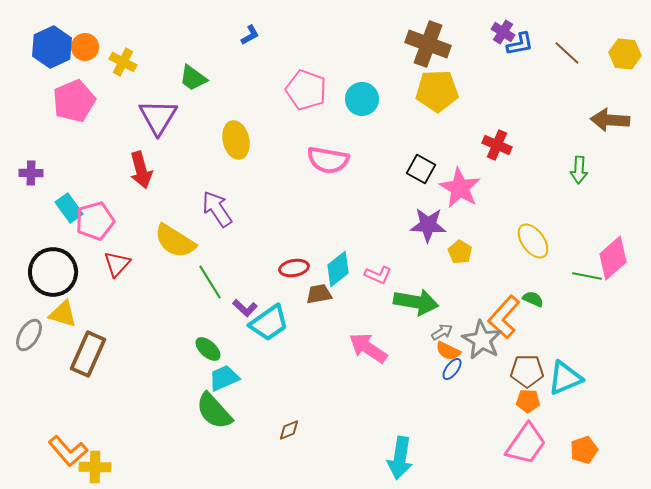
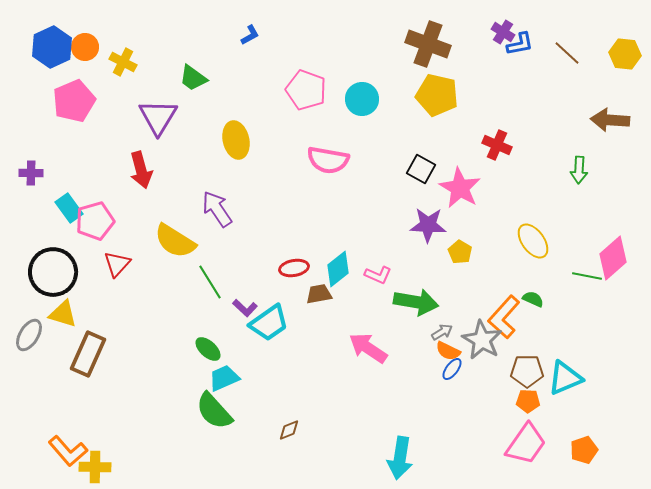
yellow pentagon at (437, 91): moved 4 px down; rotated 15 degrees clockwise
